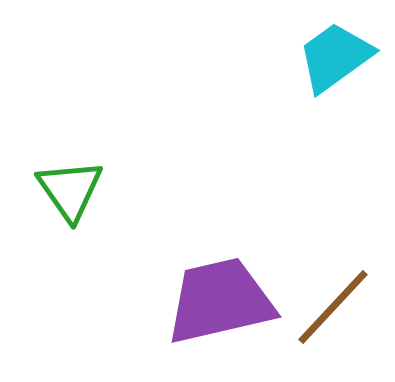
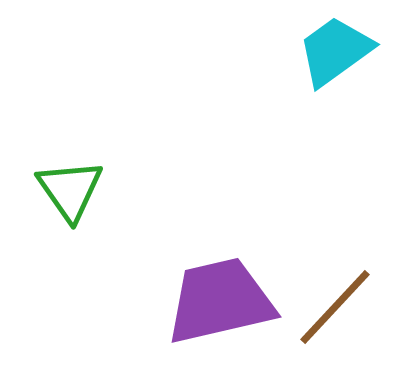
cyan trapezoid: moved 6 px up
brown line: moved 2 px right
